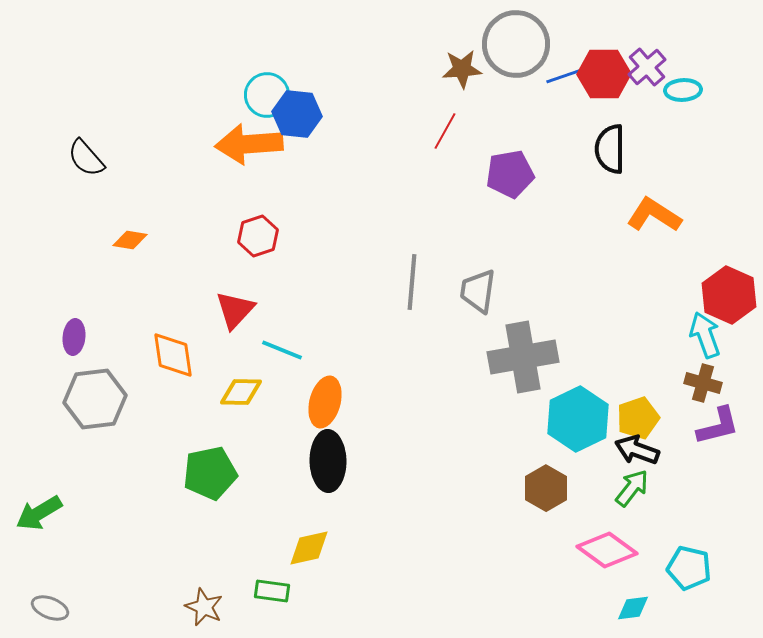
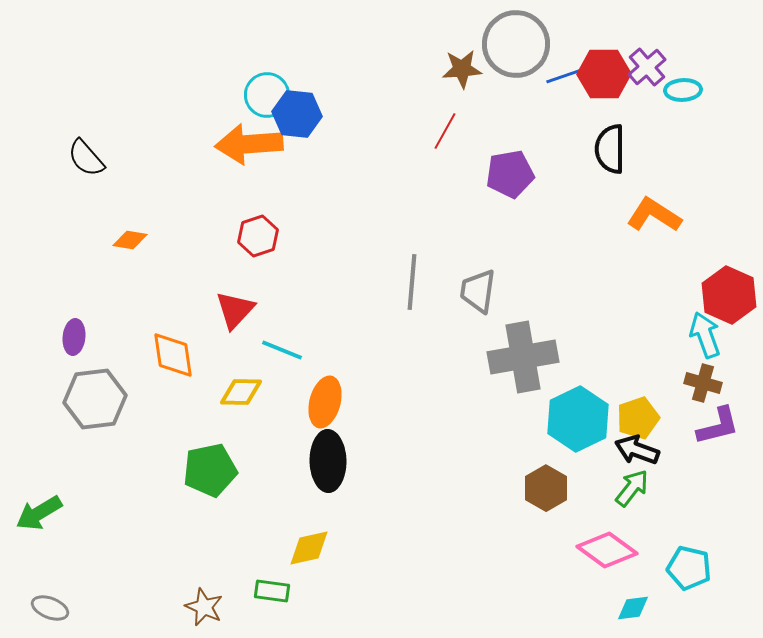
green pentagon at (210, 473): moved 3 px up
